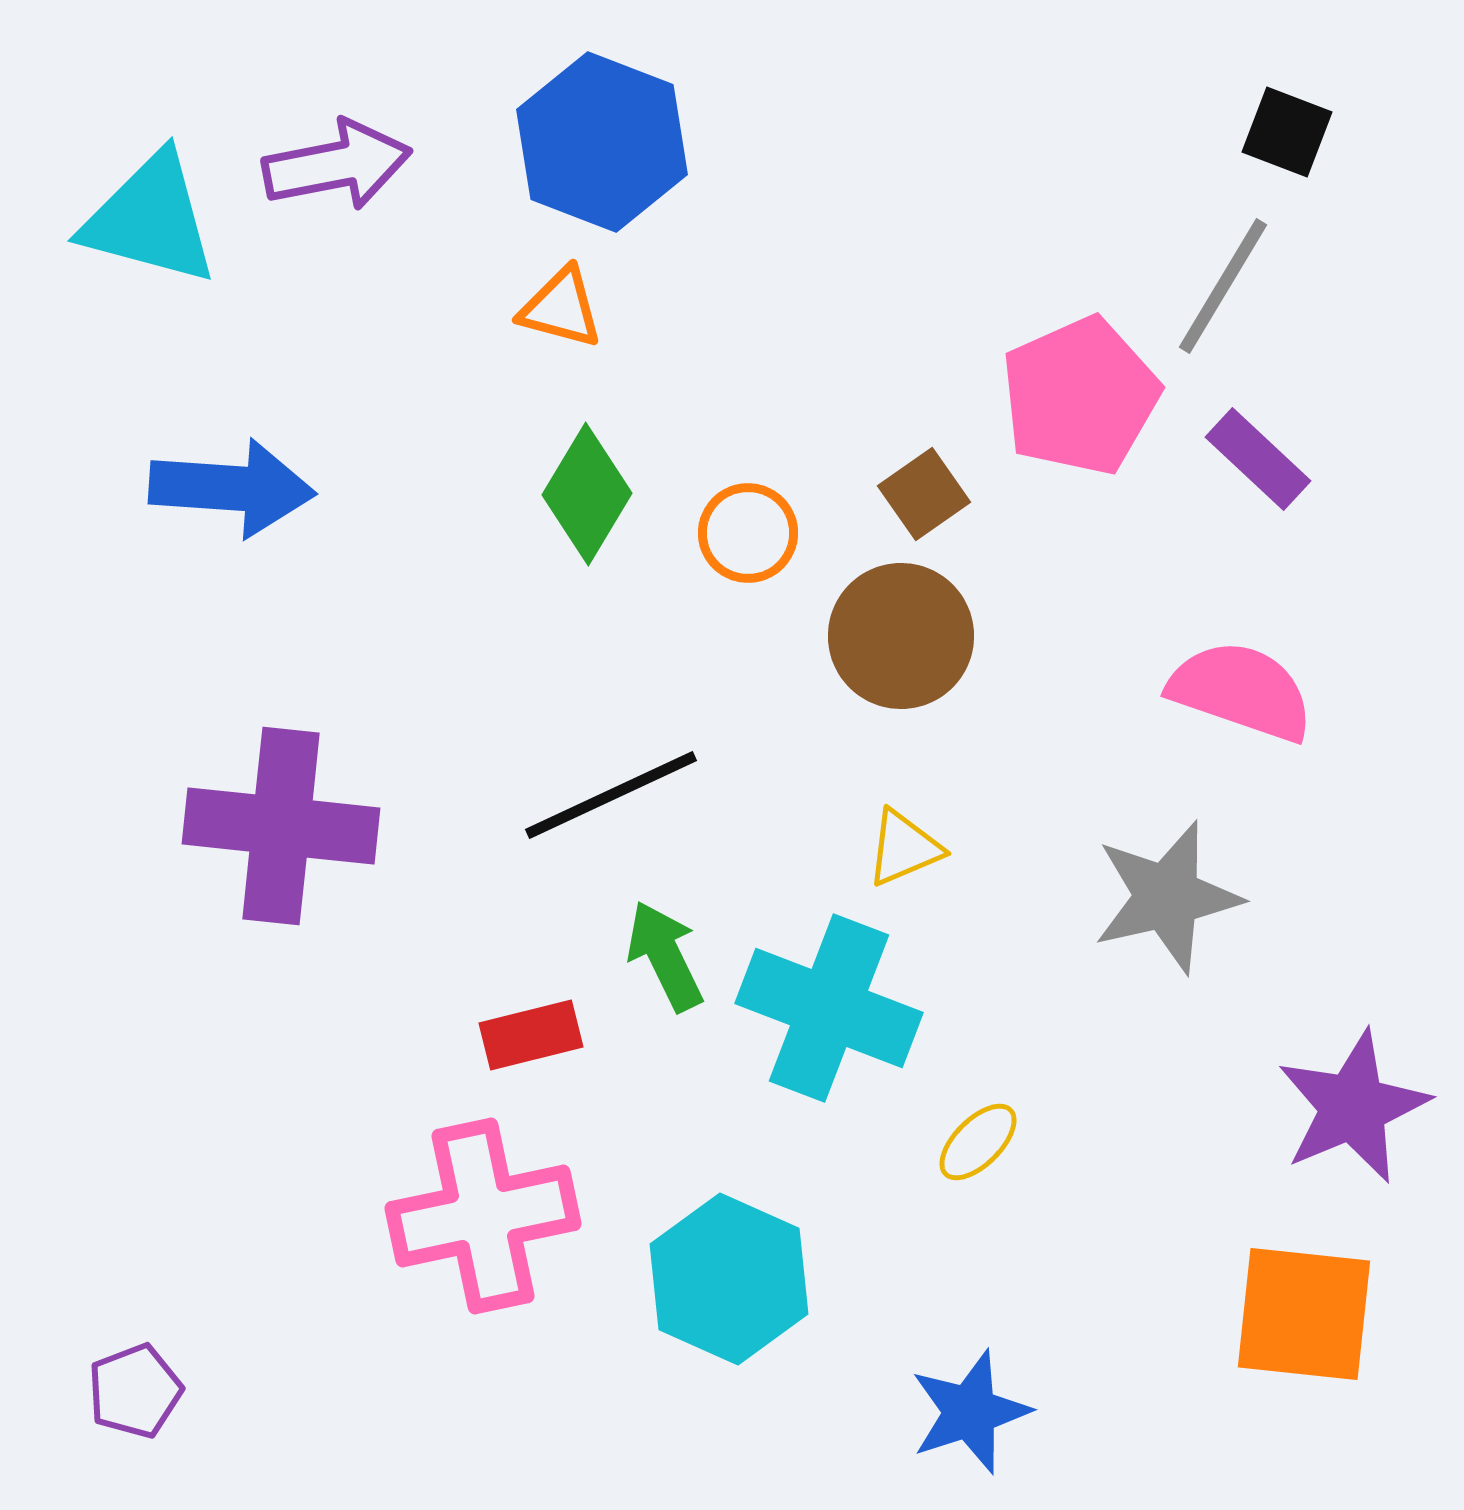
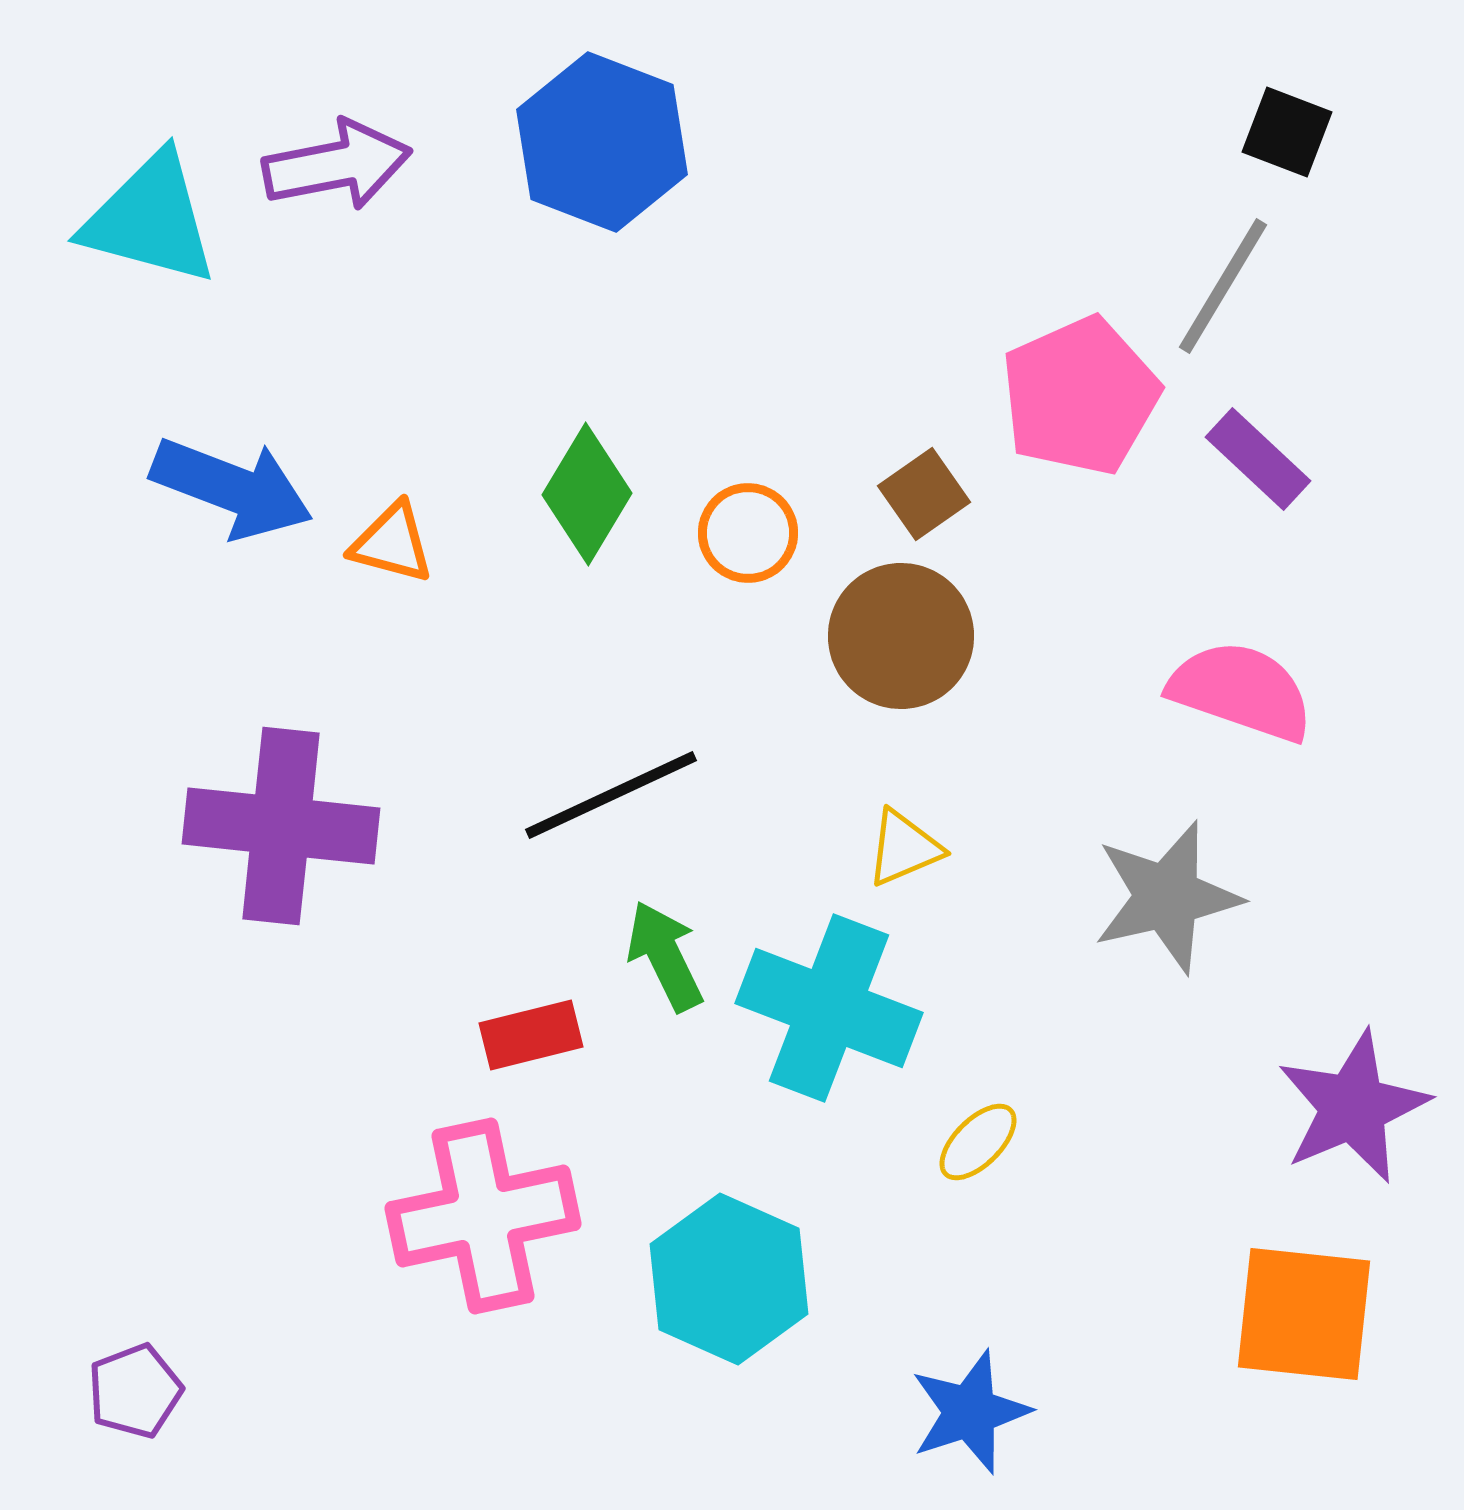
orange triangle: moved 169 px left, 235 px down
blue arrow: rotated 17 degrees clockwise
